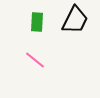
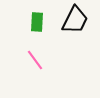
pink line: rotated 15 degrees clockwise
